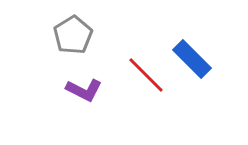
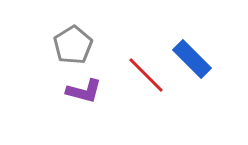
gray pentagon: moved 10 px down
purple L-shape: moved 1 px down; rotated 12 degrees counterclockwise
